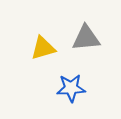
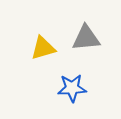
blue star: moved 1 px right
